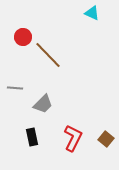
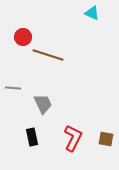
brown line: rotated 28 degrees counterclockwise
gray line: moved 2 px left
gray trapezoid: rotated 70 degrees counterclockwise
brown square: rotated 28 degrees counterclockwise
